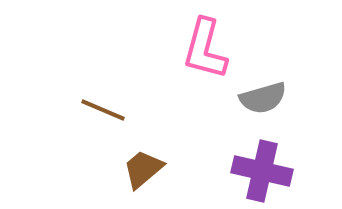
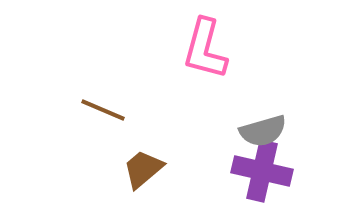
gray semicircle: moved 33 px down
